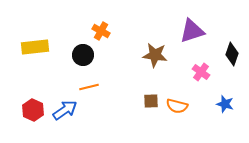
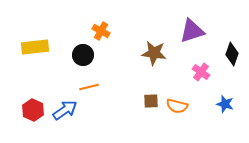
brown star: moved 1 px left, 2 px up
